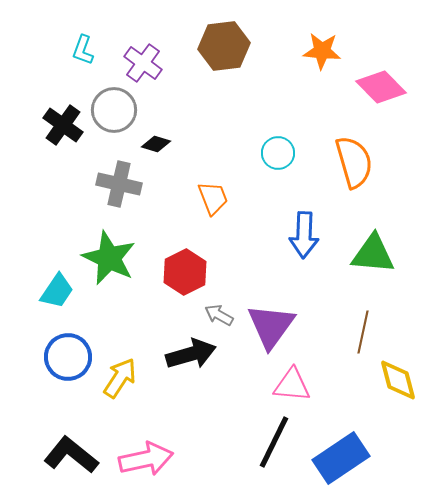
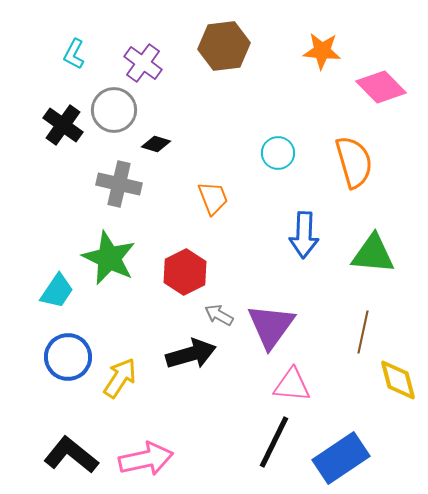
cyan L-shape: moved 9 px left, 4 px down; rotated 8 degrees clockwise
